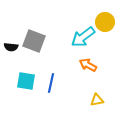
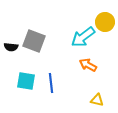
blue line: rotated 18 degrees counterclockwise
yellow triangle: rotated 24 degrees clockwise
